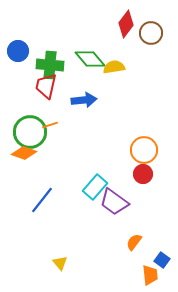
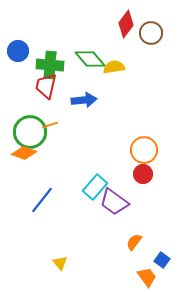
orange trapezoid: moved 3 px left, 2 px down; rotated 30 degrees counterclockwise
